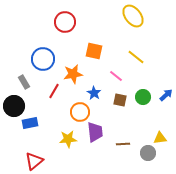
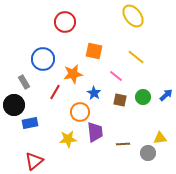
red line: moved 1 px right, 1 px down
black circle: moved 1 px up
